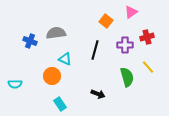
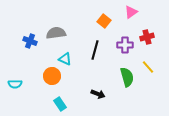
orange square: moved 2 px left
